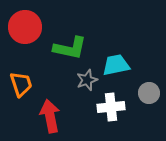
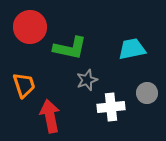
red circle: moved 5 px right
cyan trapezoid: moved 16 px right, 16 px up
orange trapezoid: moved 3 px right, 1 px down
gray circle: moved 2 px left
